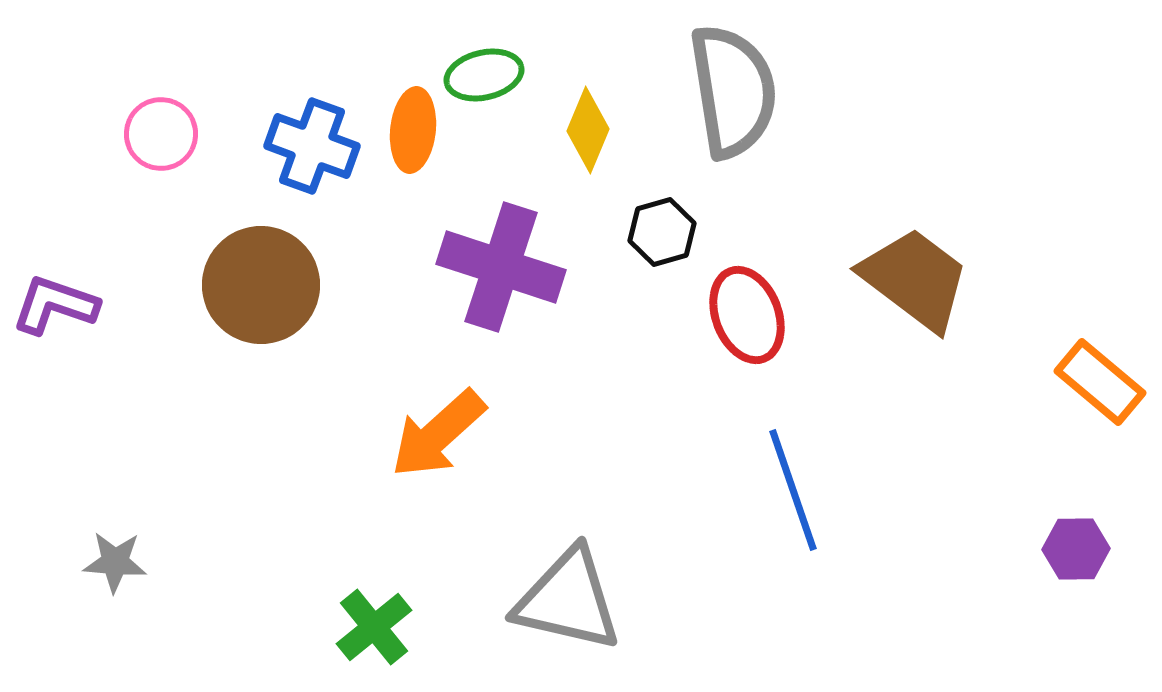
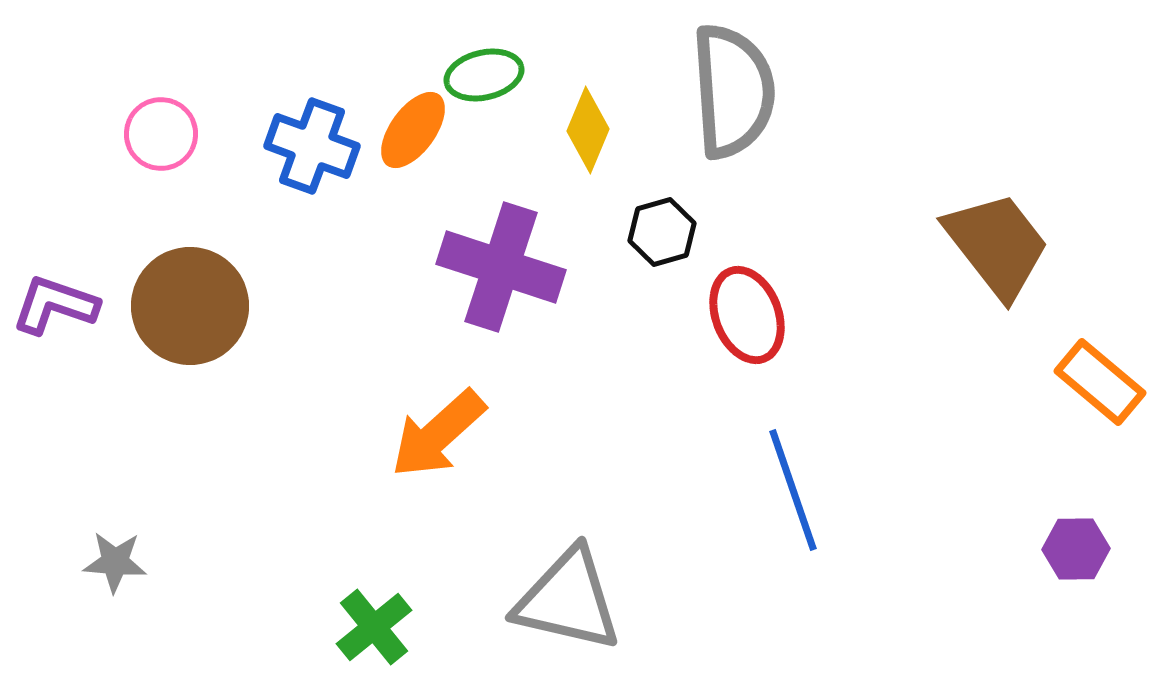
gray semicircle: rotated 5 degrees clockwise
orange ellipse: rotated 30 degrees clockwise
brown trapezoid: moved 82 px right, 34 px up; rotated 15 degrees clockwise
brown circle: moved 71 px left, 21 px down
